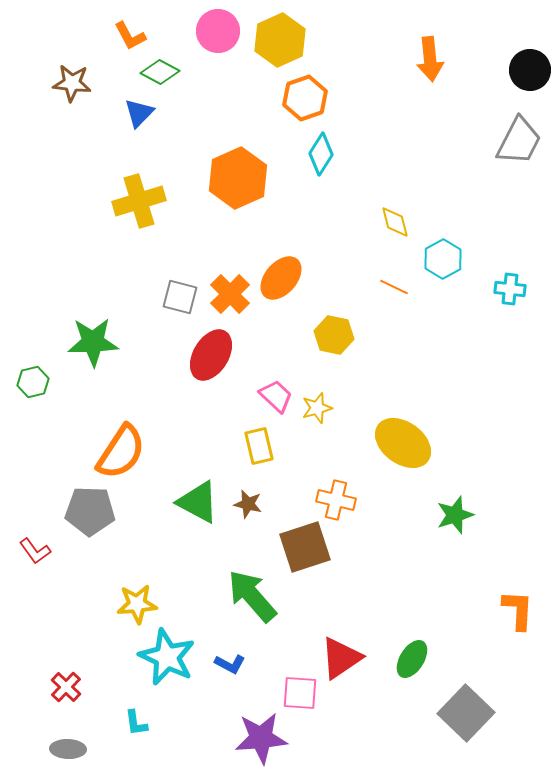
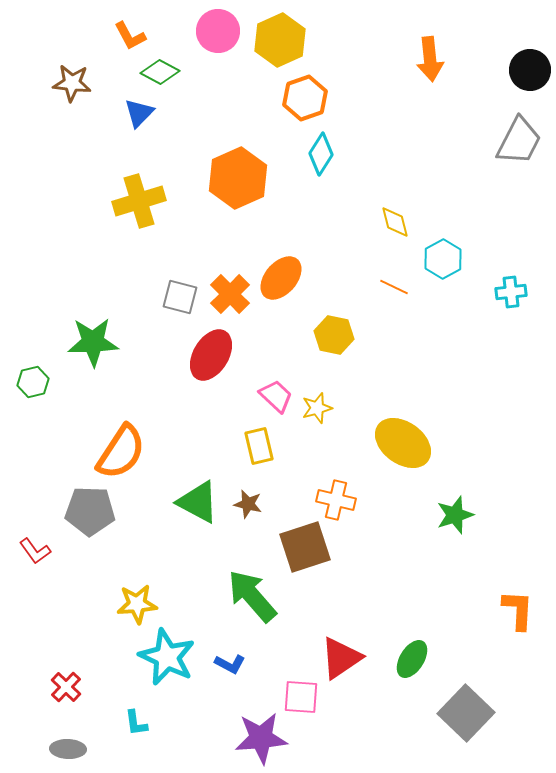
cyan cross at (510, 289): moved 1 px right, 3 px down; rotated 12 degrees counterclockwise
pink square at (300, 693): moved 1 px right, 4 px down
